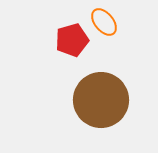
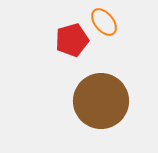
brown circle: moved 1 px down
